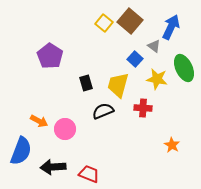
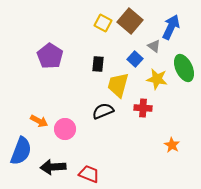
yellow square: moved 1 px left; rotated 12 degrees counterclockwise
black rectangle: moved 12 px right, 19 px up; rotated 21 degrees clockwise
